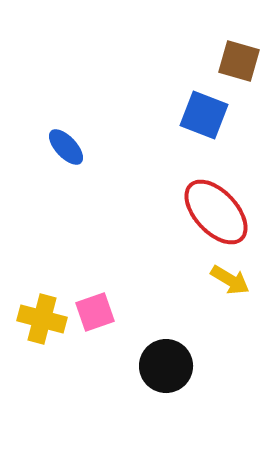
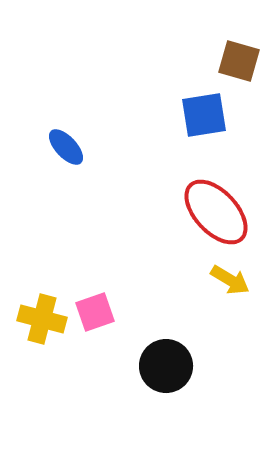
blue square: rotated 30 degrees counterclockwise
